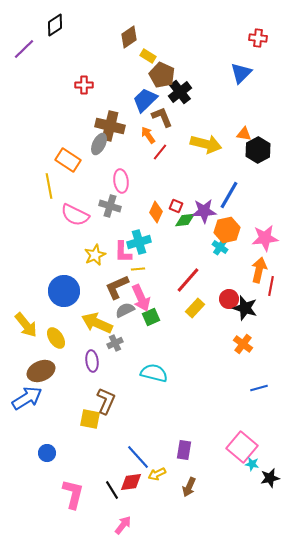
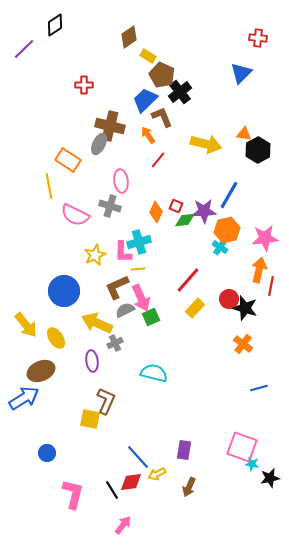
red line at (160, 152): moved 2 px left, 8 px down
blue arrow at (27, 398): moved 3 px left
pink square at (242, 447): rotated 20 degrees counterclockwise
